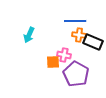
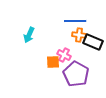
pink cross: rotated 16 degrees clockwise
